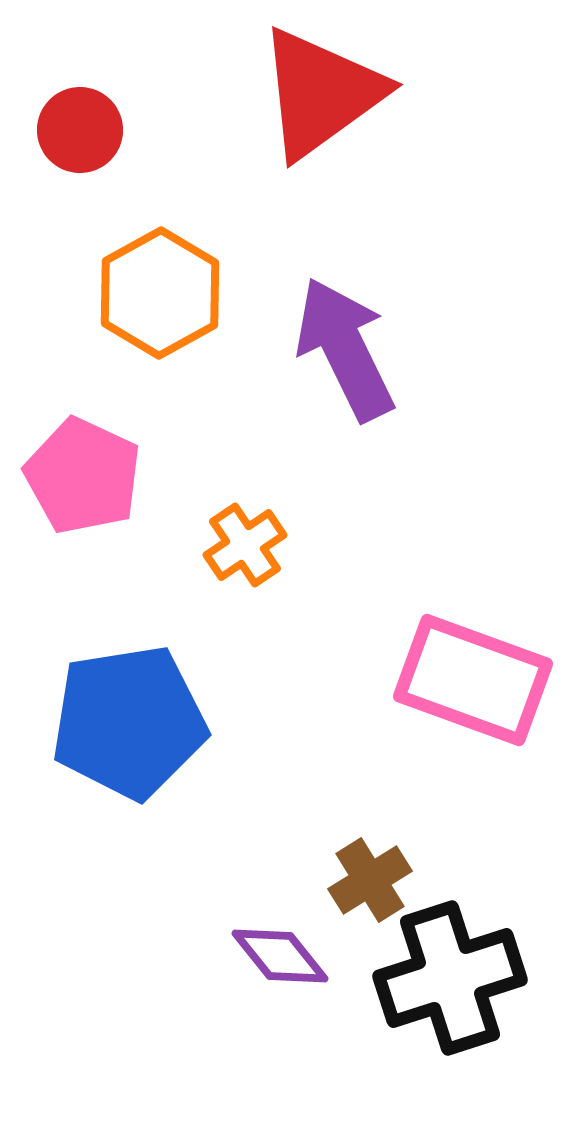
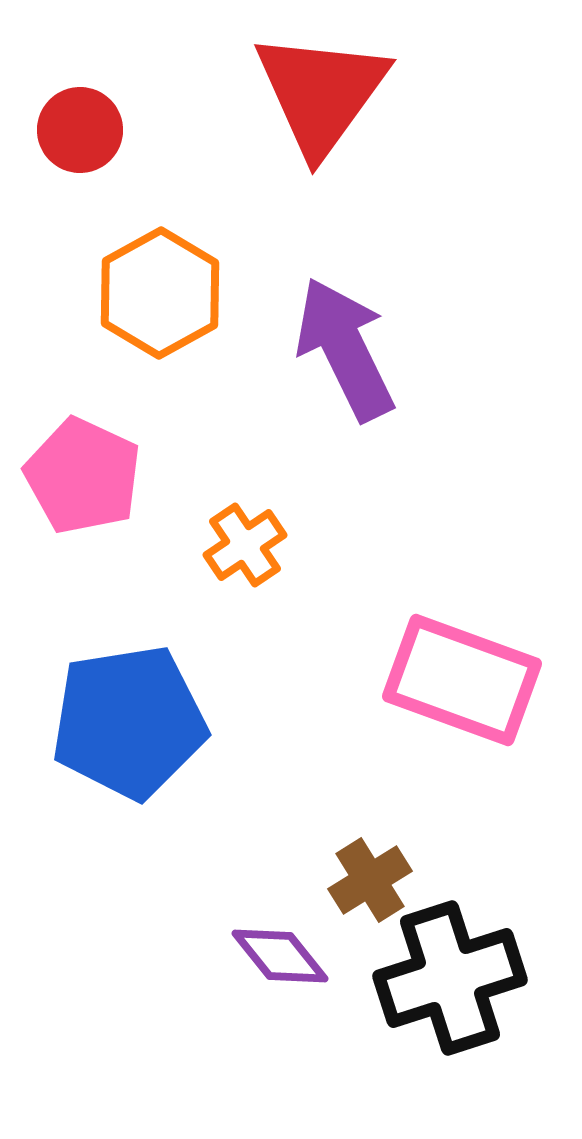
red triangle: rotated 18 degrees counterclockwise
pink rectangle: moved 11 px left
